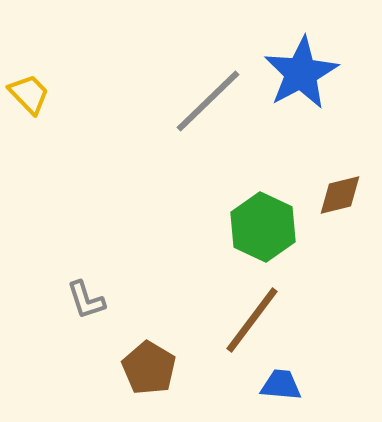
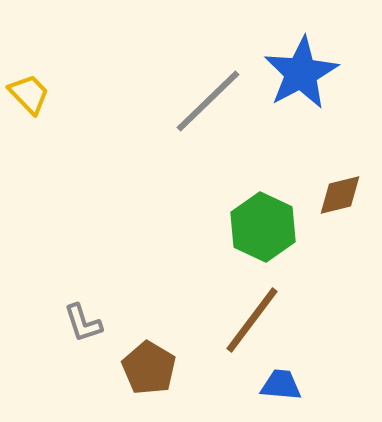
gray L-shape: moved 3 px left, 23 px down
